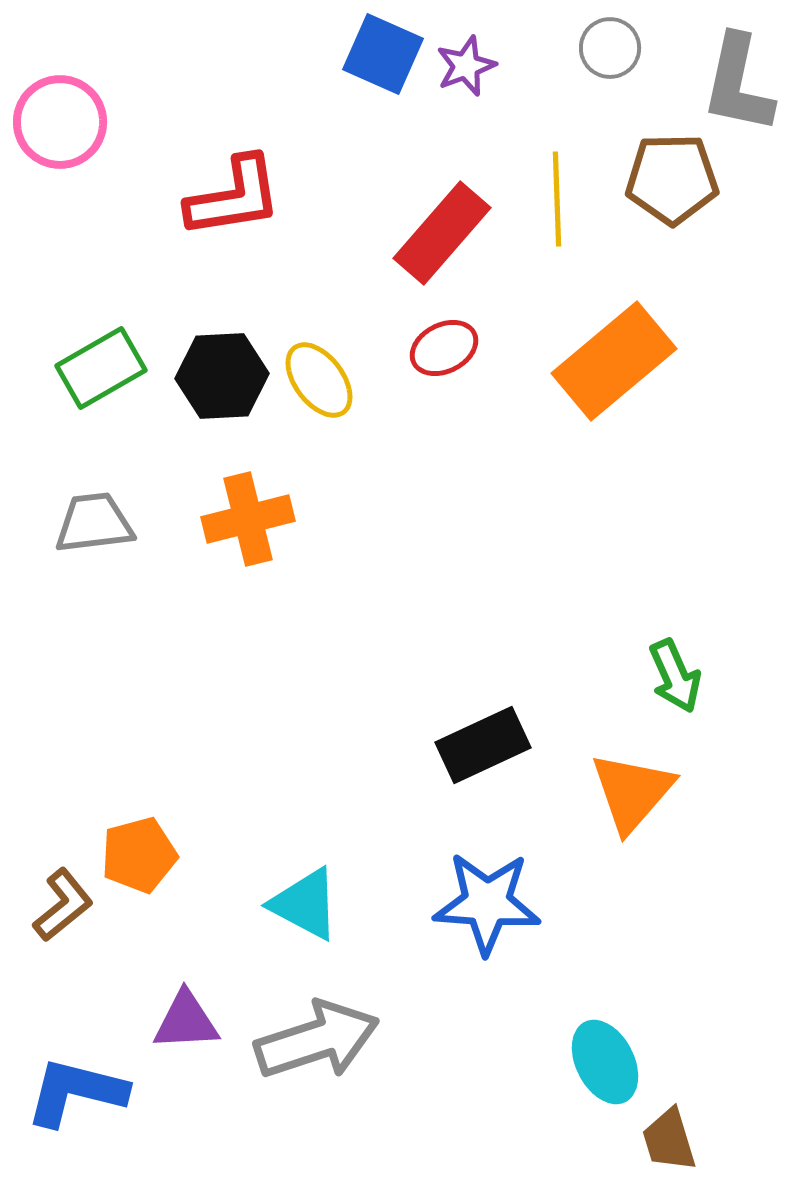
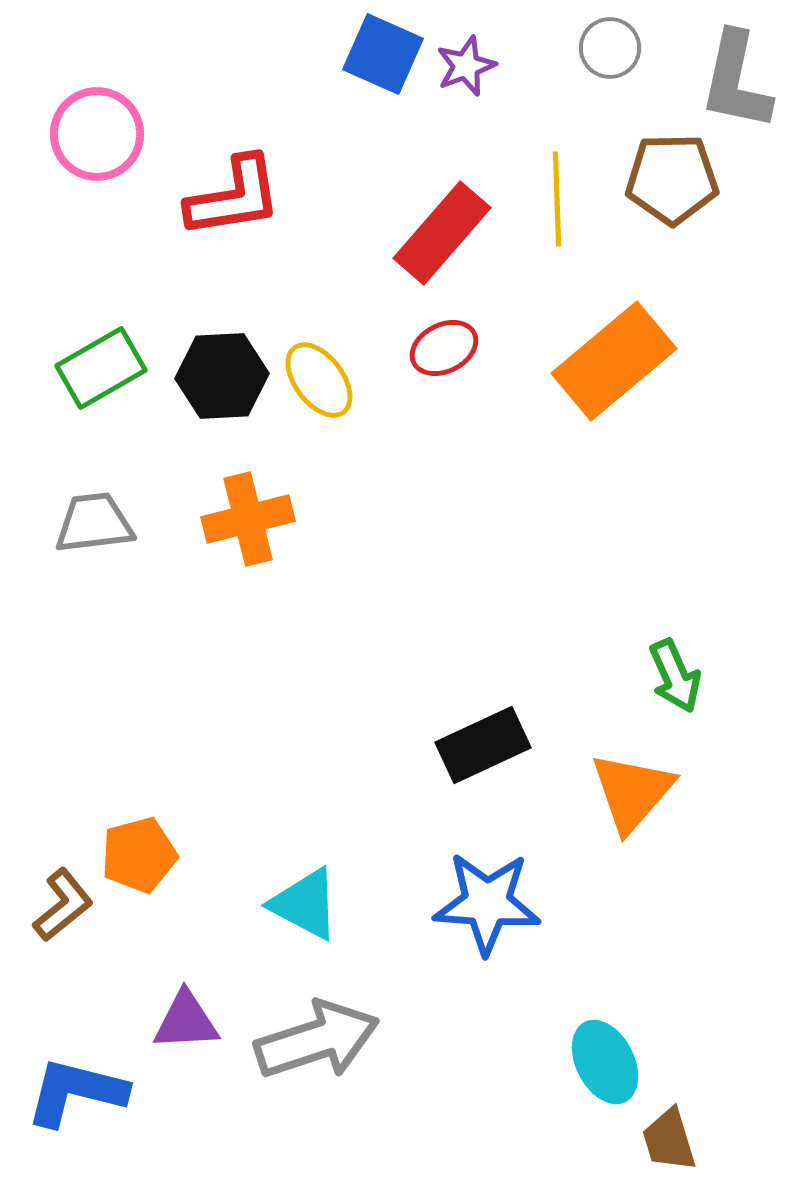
gray L-shape: moved 2 px left, 3 px up
pink circle: moved 37 px right, 12 px down
